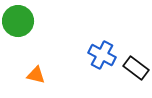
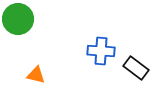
green circle: moved 2 px up
blue cross: moved 1 px left, 4 px up; rotated 24 degrees counterclockwise
